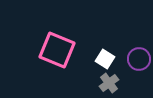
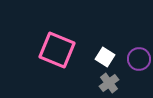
white square: moved 2 px up
